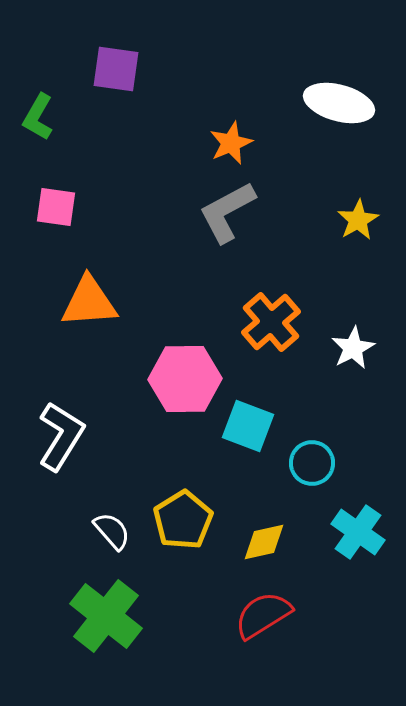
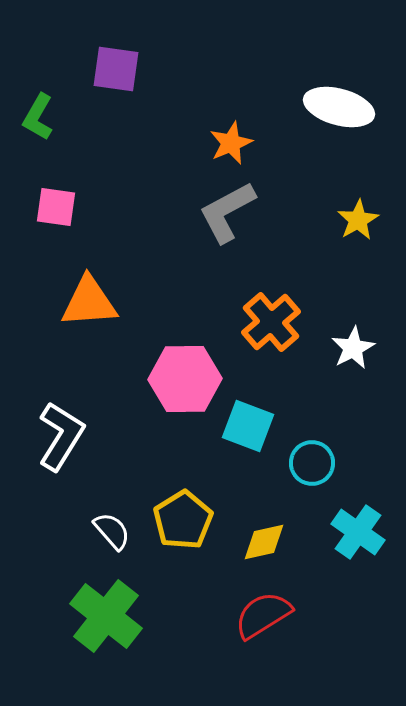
white ellipse: moved 4 px down
